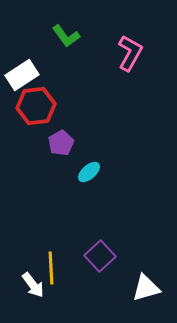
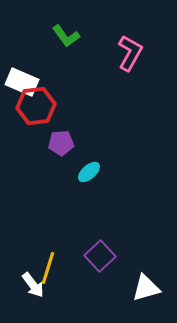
white rectangle: moved 7 px down; rotated 56 degrees clockwise
purple pentagon: rotated 25 degrees clockwise
yellow line: moved 3 px left; rotated 20 degrees clockwise
